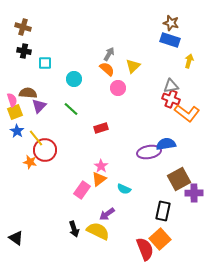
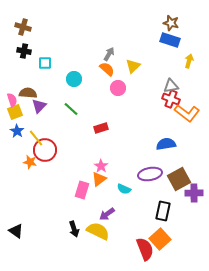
purple ellipse: moved 1 px right, 22 px down
pink rectangle: rotated 18 degrees counterclockwise
black triangle: moved 7 px up
